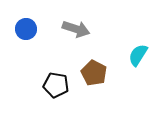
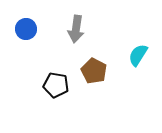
gray arrow: rotated 80 degrees clockwise
brown pentagon: moved 2 px up
